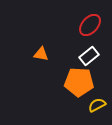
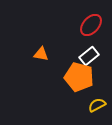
red ellipse: moved 1 px right
orange pentagon: moved 5 px up; rotated 12 degrees clockwise
